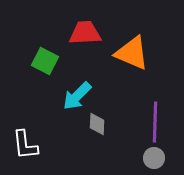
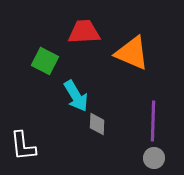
red trapezoid: moved 1 px left, 1 px up
cyan arrow: moved 1 px left; rotated 76 degrees counterclockwise
purple line: moved 2 px left, 1 px up
white L-shape: moved 2 px left, 1 px down
